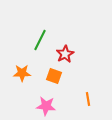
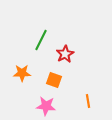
green line: moved 1 px right
orange square: moved 4 px down
orange line: moved 2 px down
